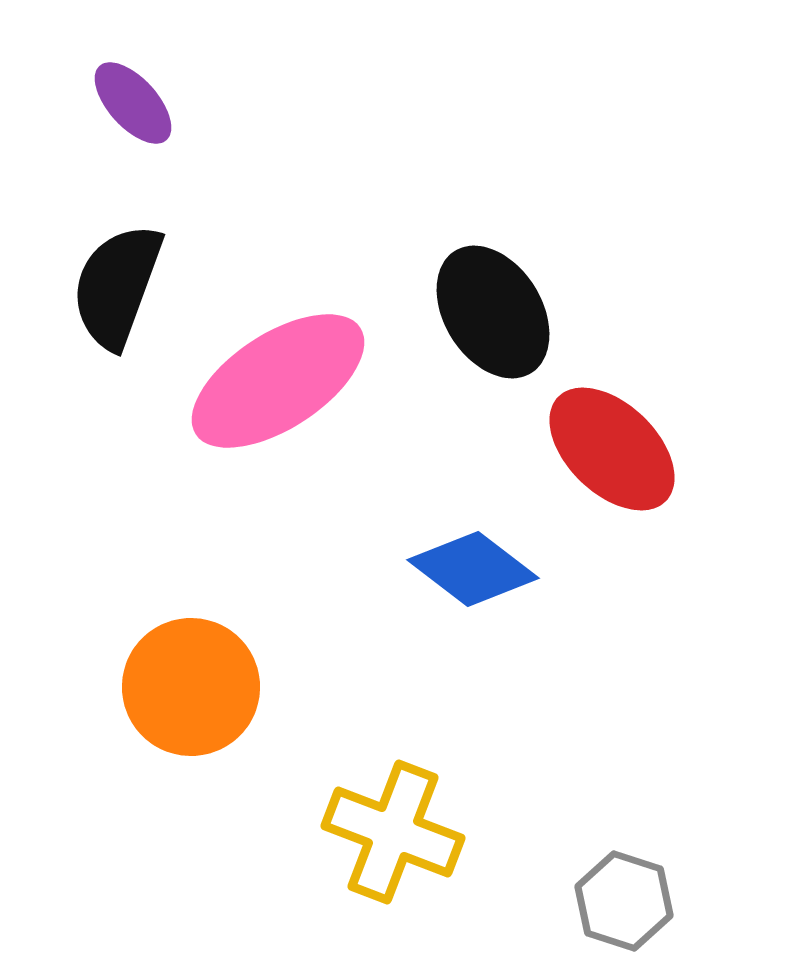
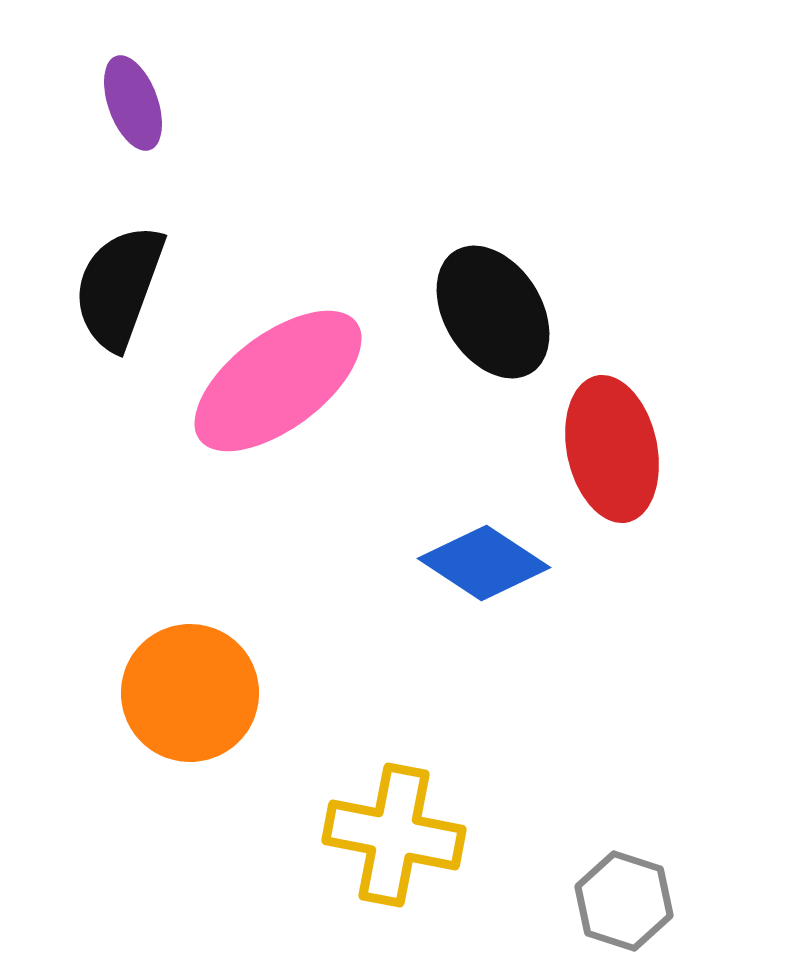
purple ellipse: rotated 22 degrees clockwise
black semicircle: moved 2 px right, 1 px down
pink ellipse: rotated 4 degrees counterclockwise
red ellipse: rotated 34 degrees clockwise
blue diamond: moved 11 px right, 6 px up; rotated 4 degrees counterclockwise
orange circle: moved 1 px left, 6 px down
yellow cross: moved 1 px right, 3 px down; rotated 10 degrees counterclockwise
